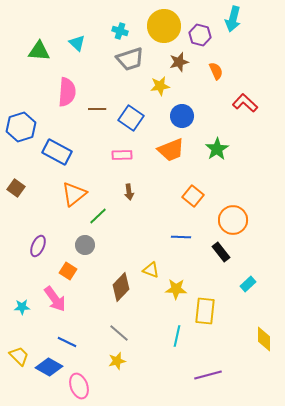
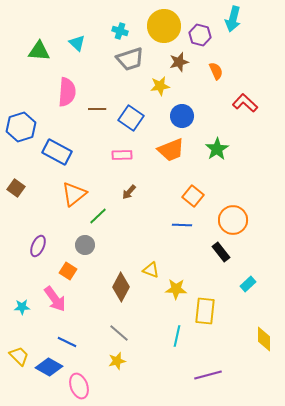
brown arrow at (129, 192): rotated 49 degrees clockwise
blue line at (181, 237): moved 1 px right, 12 px up
brown diamond at (121, 287): rotated 16 degrees counterclockwise
